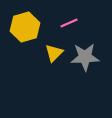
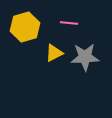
pink line: rotated 30 degrees clockwise
yellow triangle: rotated 18 degrees clockwise
